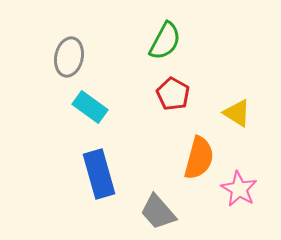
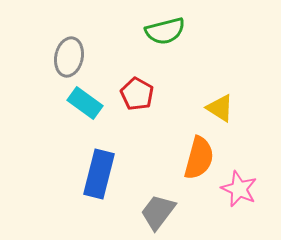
green semicircle: moved 10 px up; rotated 48 degrees clockwise
red pentagon: moved 36 px left
cyan rectangle: moved 5 px left, 4 px up
yellow triangle: moved 17 px left, 5 px up
blue rectangle: rotated 30 degrees clockwise
pink star: rotated 6 degrees counterclockwise
gray trapezoid: rotated 78 degrees clockwise
